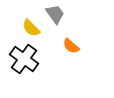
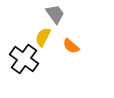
yellow semicircle: moved 12 px right, 9 px down; rotated 72 degrees clockwise
